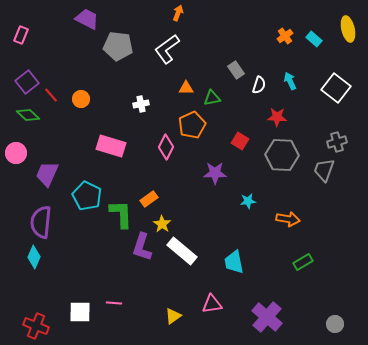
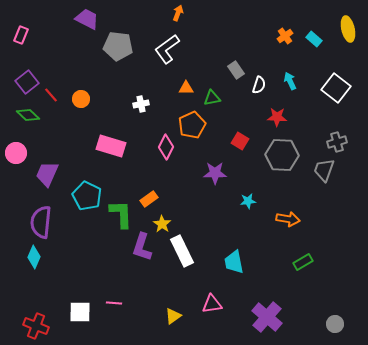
white rectangle at (182, 251): rotated 24 degrees clockwise
